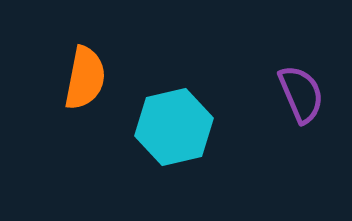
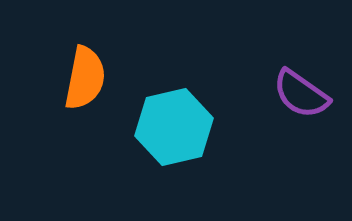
purple semicircle: rotated 148 degrees clockwise
